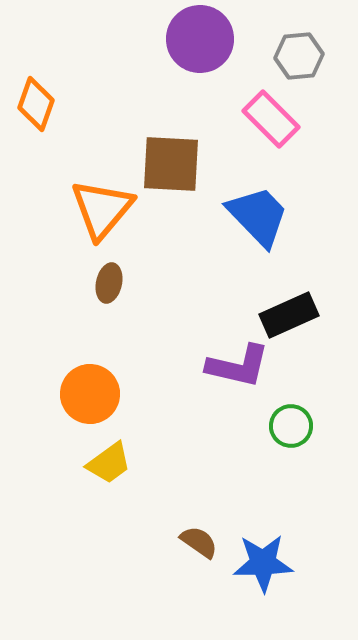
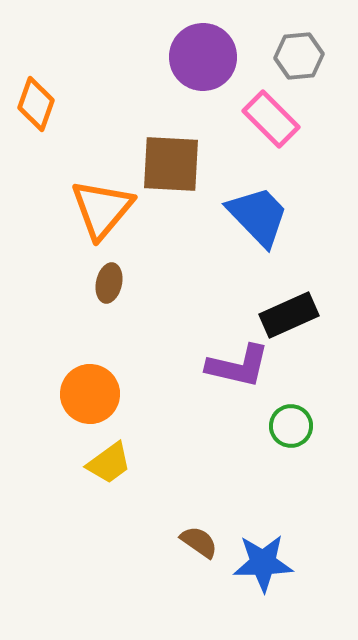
purple circle: moved 3 px right, 18 px down
